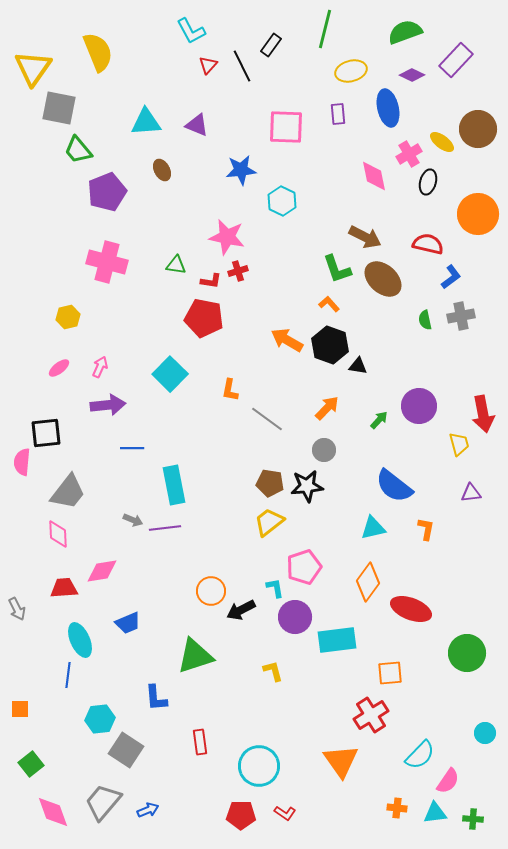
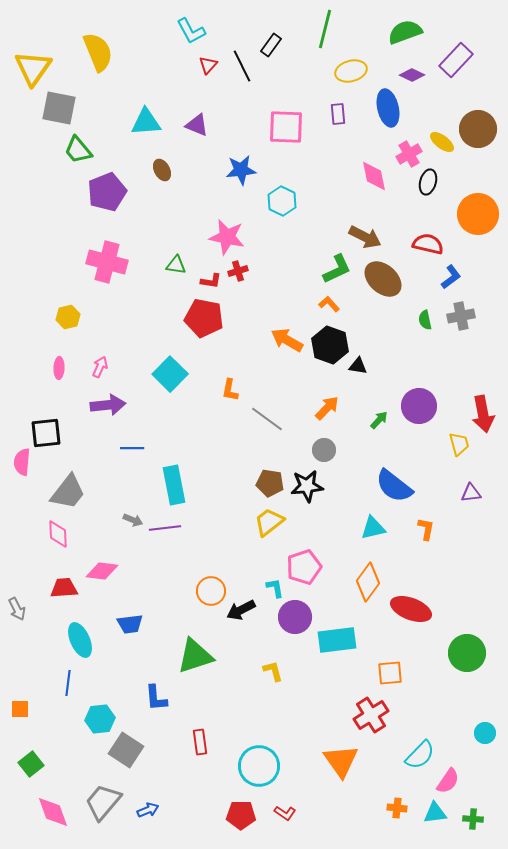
green L-shape at (337, 269): rotated 96 degrees counterclockwise
pink ellipse at (59, 368): rotated 50 degrees counterclockwise
pink diamond at (102, 571): rotated 16 degrees clockwise
blue trapezoid at (128, 623): moved 2 px right, 1 px down; rotated 16 degrees clockwise
blue line at (68, 675): moved 8 px down
